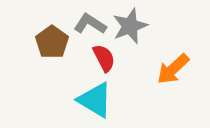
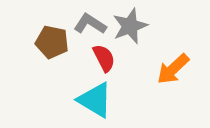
brown pentagon: rotated 24 degrees counterclockwise
